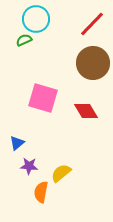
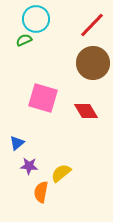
red line: moved 1 px down
